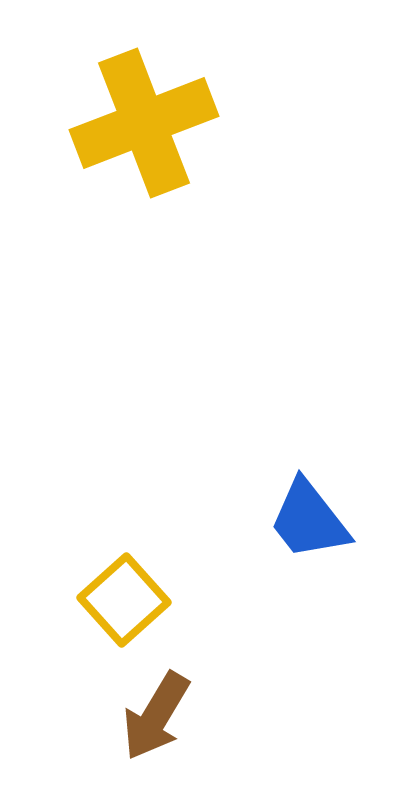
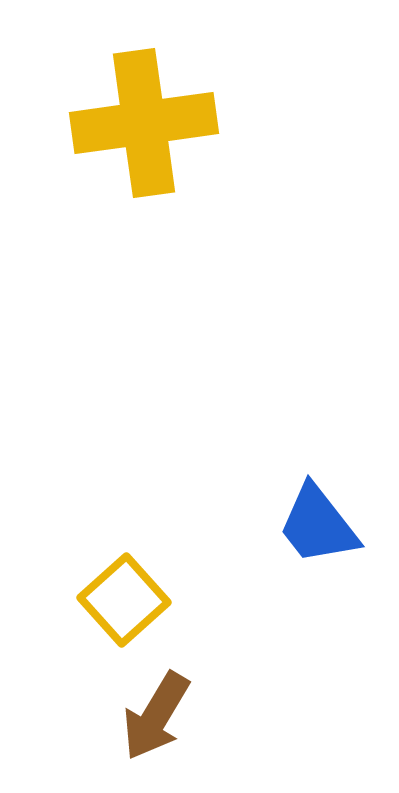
yellow cross: rotated 13 degrees clockwise
blue trapezoid: moved 9 px right, 5 px down
